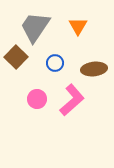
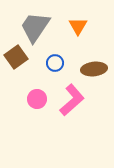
brown square: rotated 10 degrees clockwise
